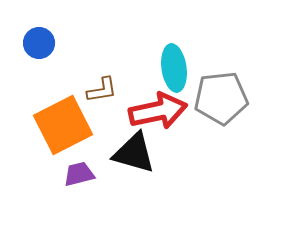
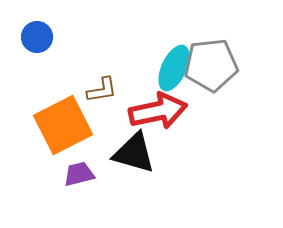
blue circle: moved 2 px left, 6 px up
cyan ellipse: rotated 33 degrees clockwise
gray pentagon: moved 10 px left, 33 px up
